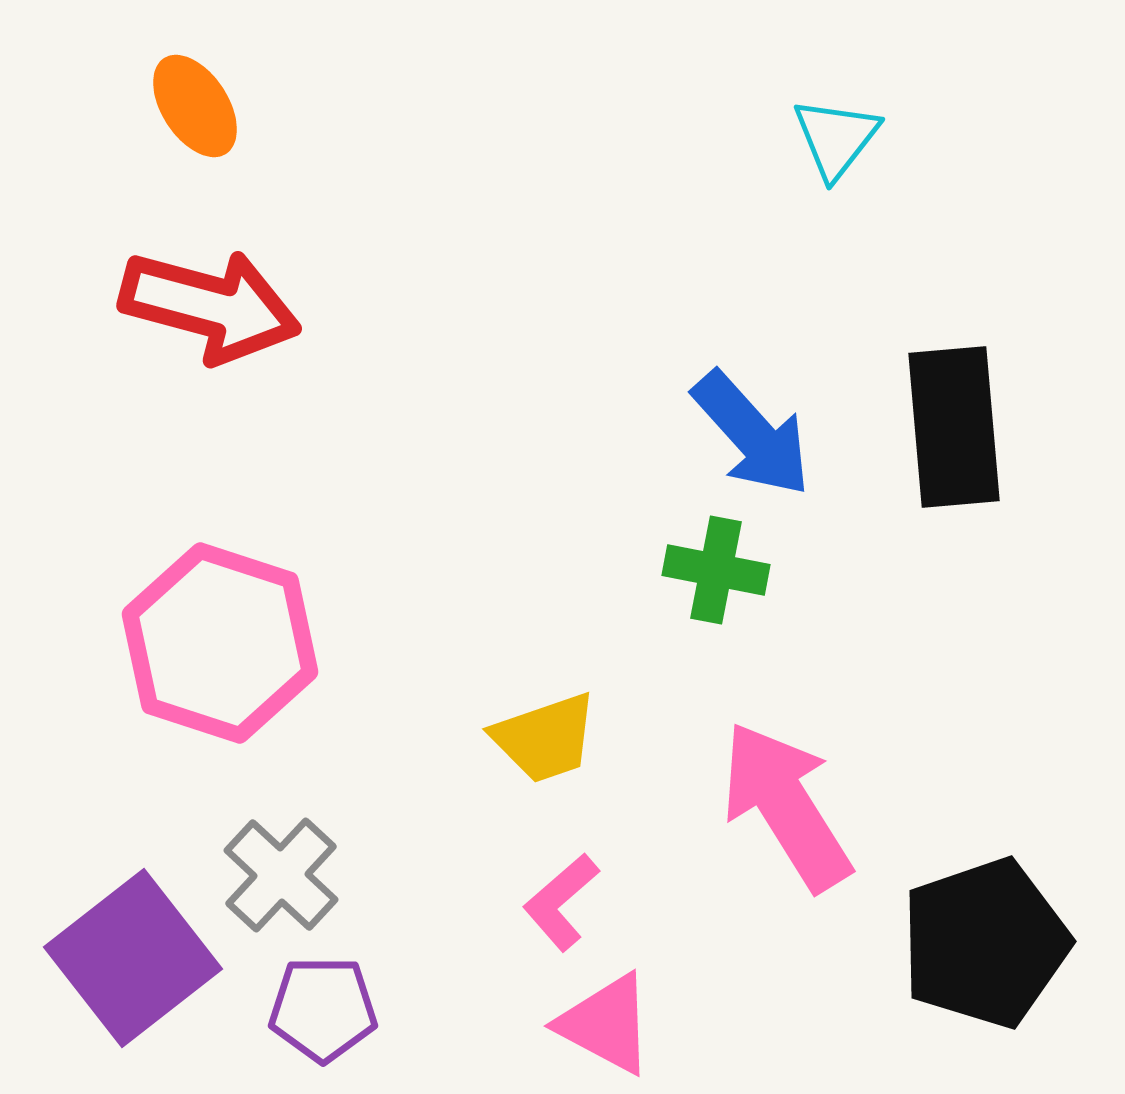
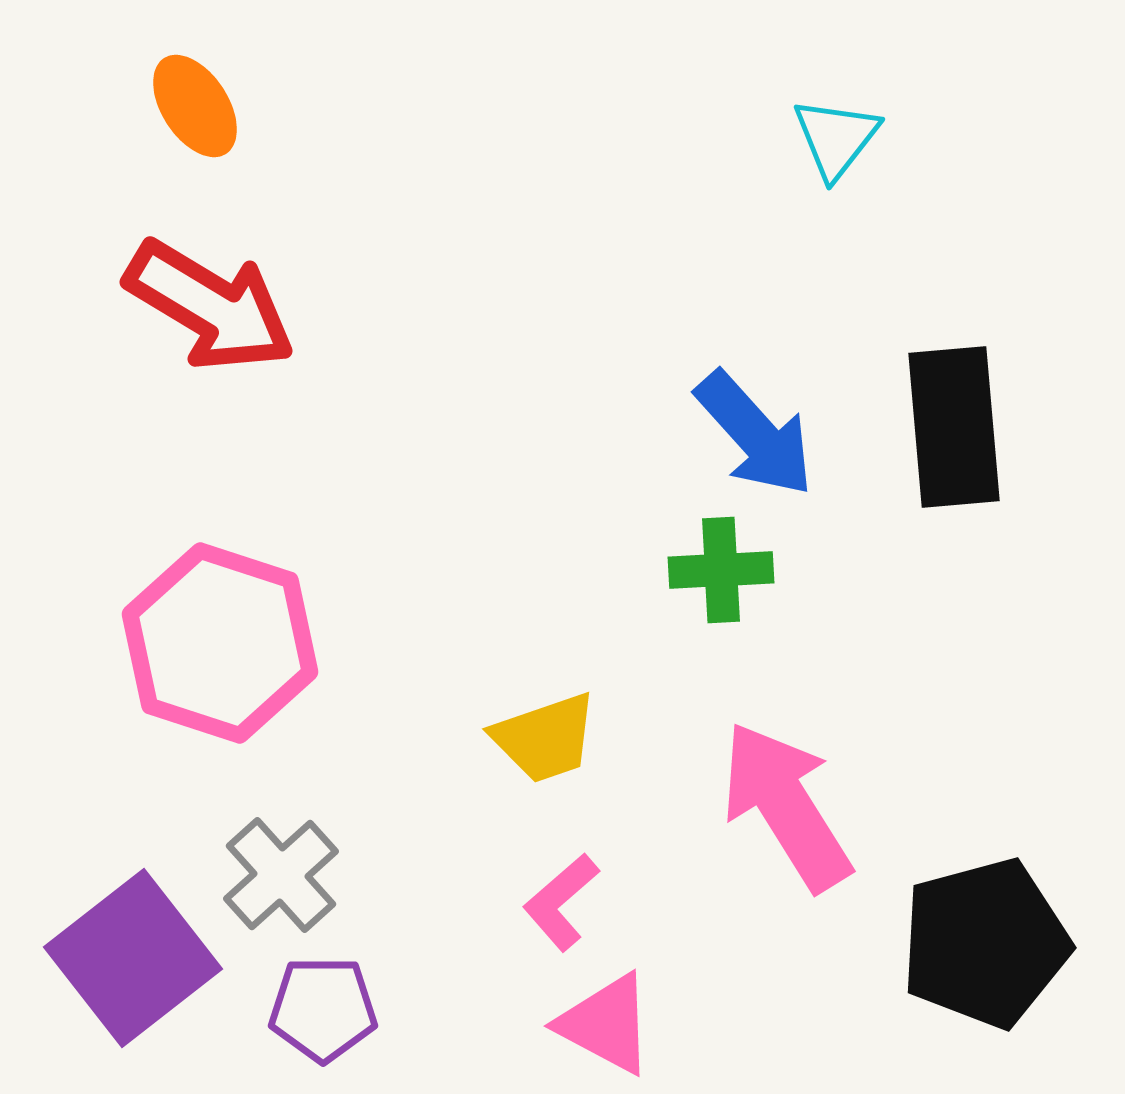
red arrow: rotated 16 degrees clockwise
blue arrow: moved 3 px right
green cross: moved 5 px right; rotated 14 degrees counterclockwise
gray cross: rotated 5 degrees clockwise
black pentagon: rotated 4 degrees clockwise
